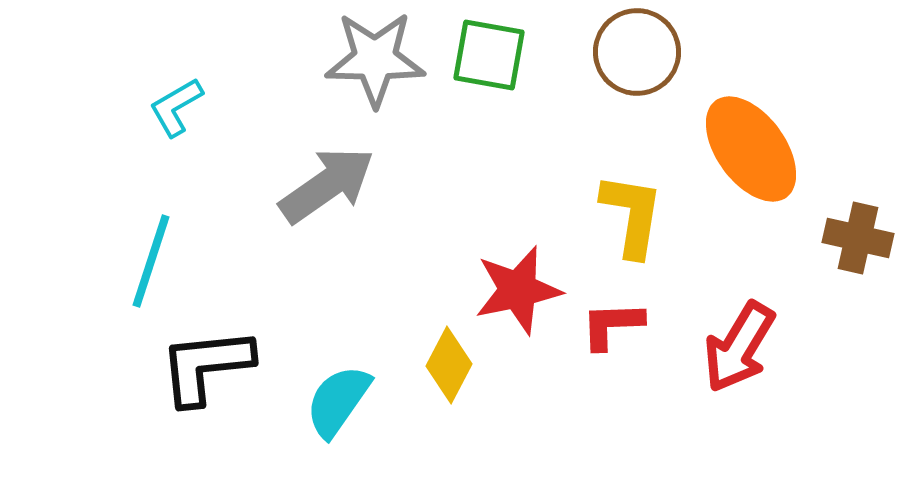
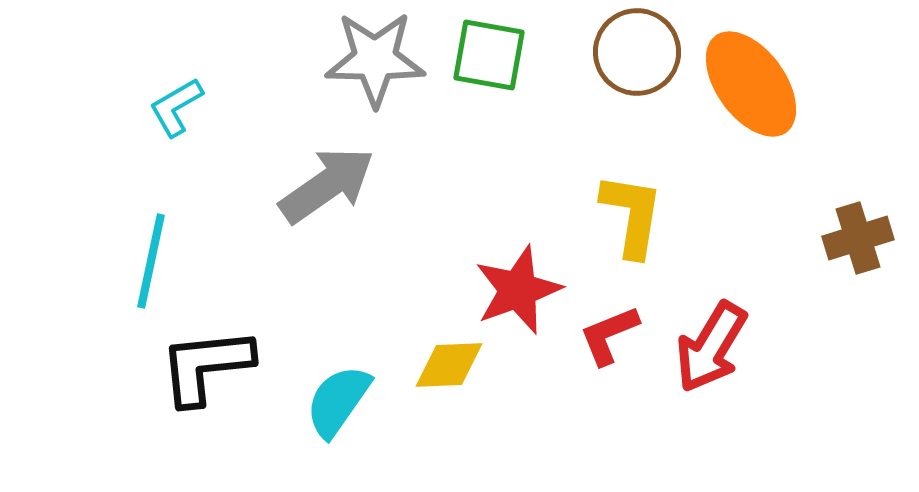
orange ellipse: moved 65 px up
brown cross: rotated 30 degrees counterclockwise
cyan line: rotated 6 degrees counterclockwise
red star: rotated 8 degrees counterclockwise
red L-shape: moved 3 px left, 10 px down; rotated 20 degrees counterclockwise
red arrow: moved 28 px left
yellow diamond: rotated 60 degrees clockwise
